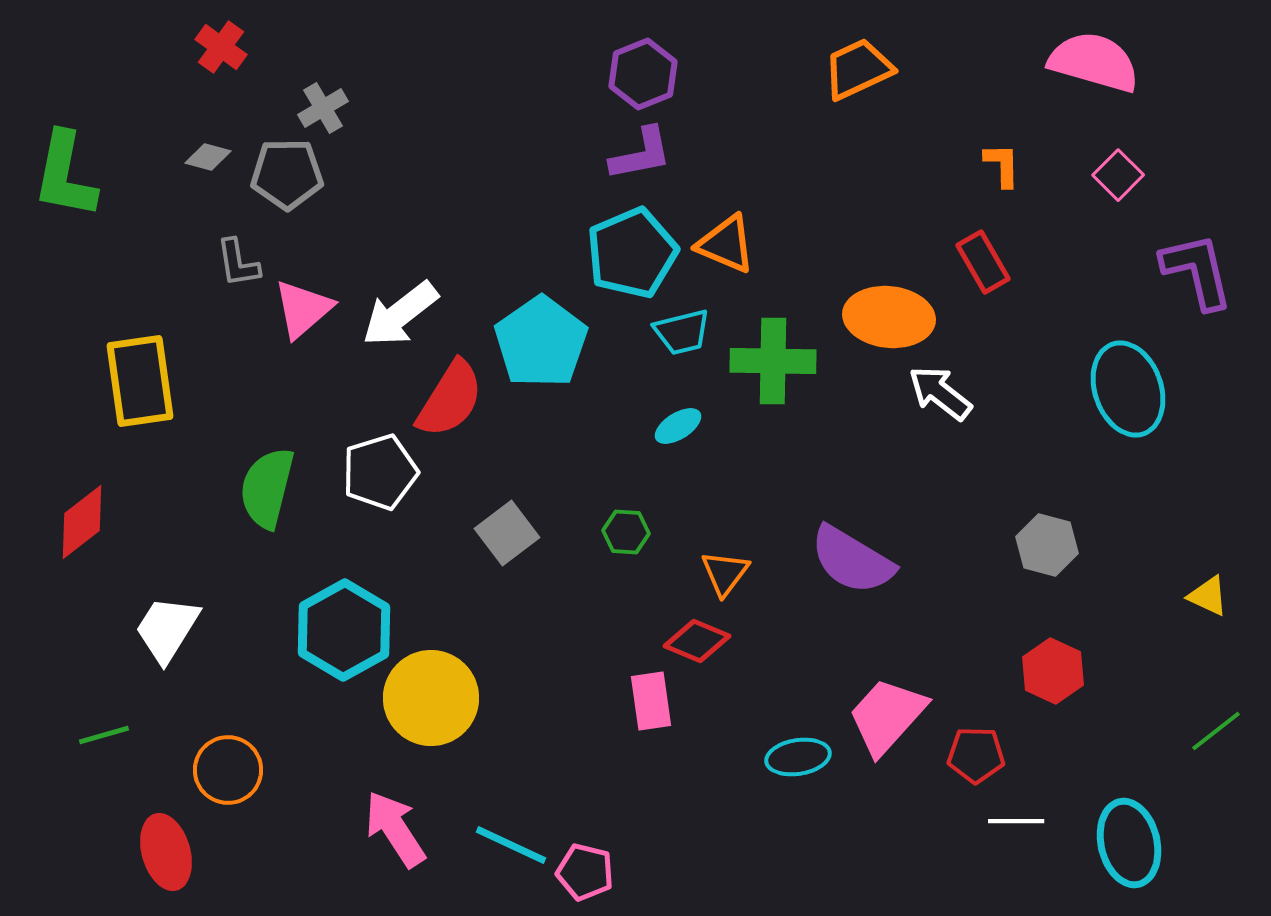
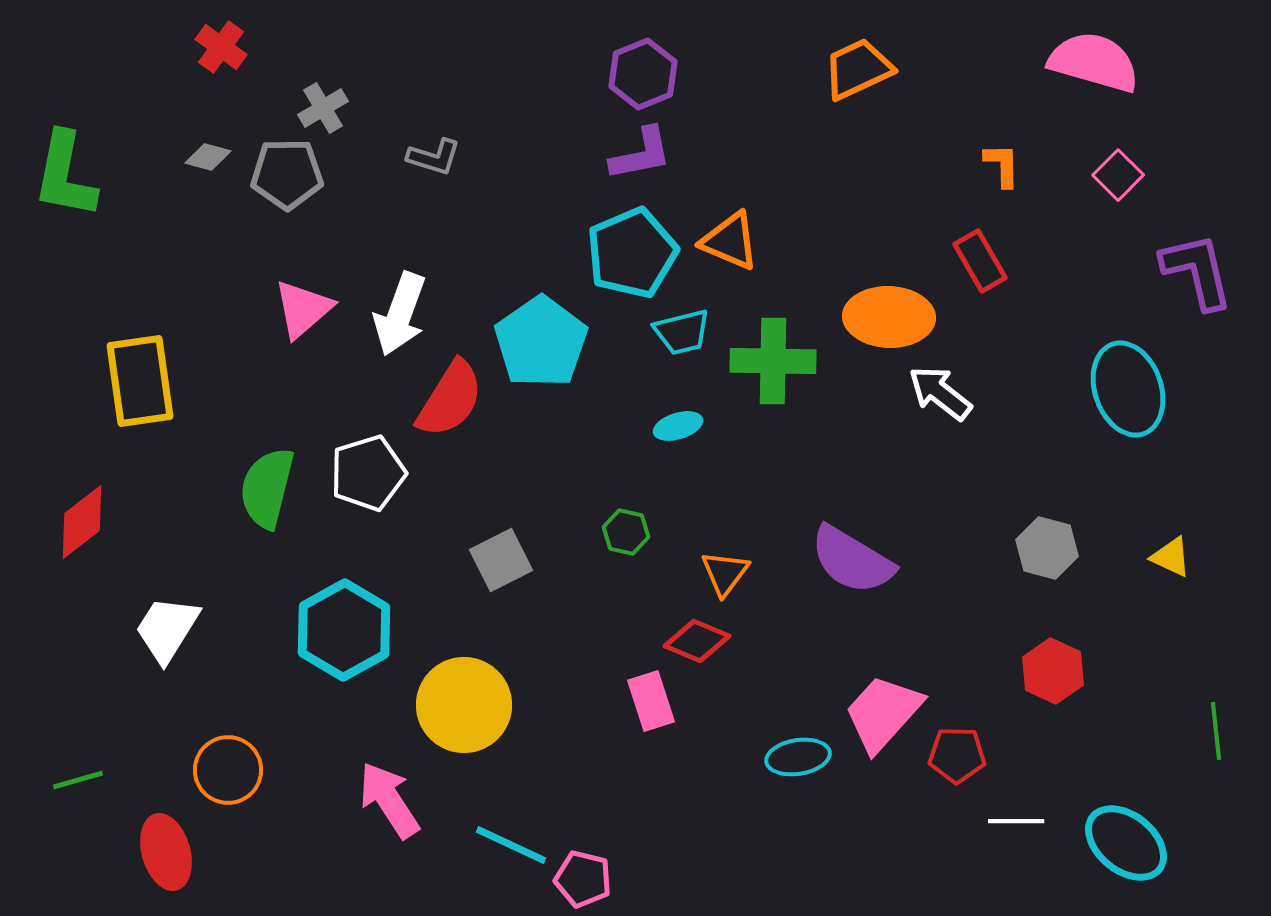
orange triangle at (726, 244): moved 4 px right, 3 px up
red rectangle at (983, 262): moved 3 px left, 1 px up
gray L-shape at (238, 263): moved 196 px right, 106 px up; rotated 64 degrees counterclockwise
white arrow at (400, 314): rotated 32 degrees counterclockwise
orange ellipse at (889, 317): rotated 4 degrees counterclockwise
cyan ellipse at (678, 426): rotated 15 degrees clockwise
white pentagon at (380, 472): moved 12 px left, 1 px down
green hexagon at (626, 532): rotated 9 degrees clockwise
gray square at (507, 533): moved 6 px left, 27 px down; rotated 10 degrees clockwise
gray hexagon at (1047, 545): moved 3 px down
yellow triangle at (1208, 596): moved 37 px left, 39 px up
yellow circle at (431, 698): moved 33 px right, 7 px down
pink rectangle at (651, 701): rotated 10 degrees counterclockwise
pink trapezoid at (887, 716): moved 4 px left, 3 px up
green line at (1216, 731): rotated 58 degrees counterclockwise
green line at (104, 735): moved 26 px left, 45 px down
red pentagon at (976, 755): moved 19 px left
pink arrow at (395, 829): moved 6 px left, 29 px up
cyan ellipse at (1129, 843): moved 3 px left; rotated 38 degrees counterclockwise
pink pentagon at (585, 872): moved 2 px left, 7 px down
